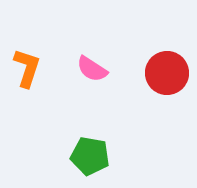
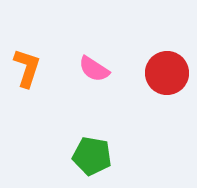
pink semicircle: moved 2 px right
green pentagon: moved 2 px right
